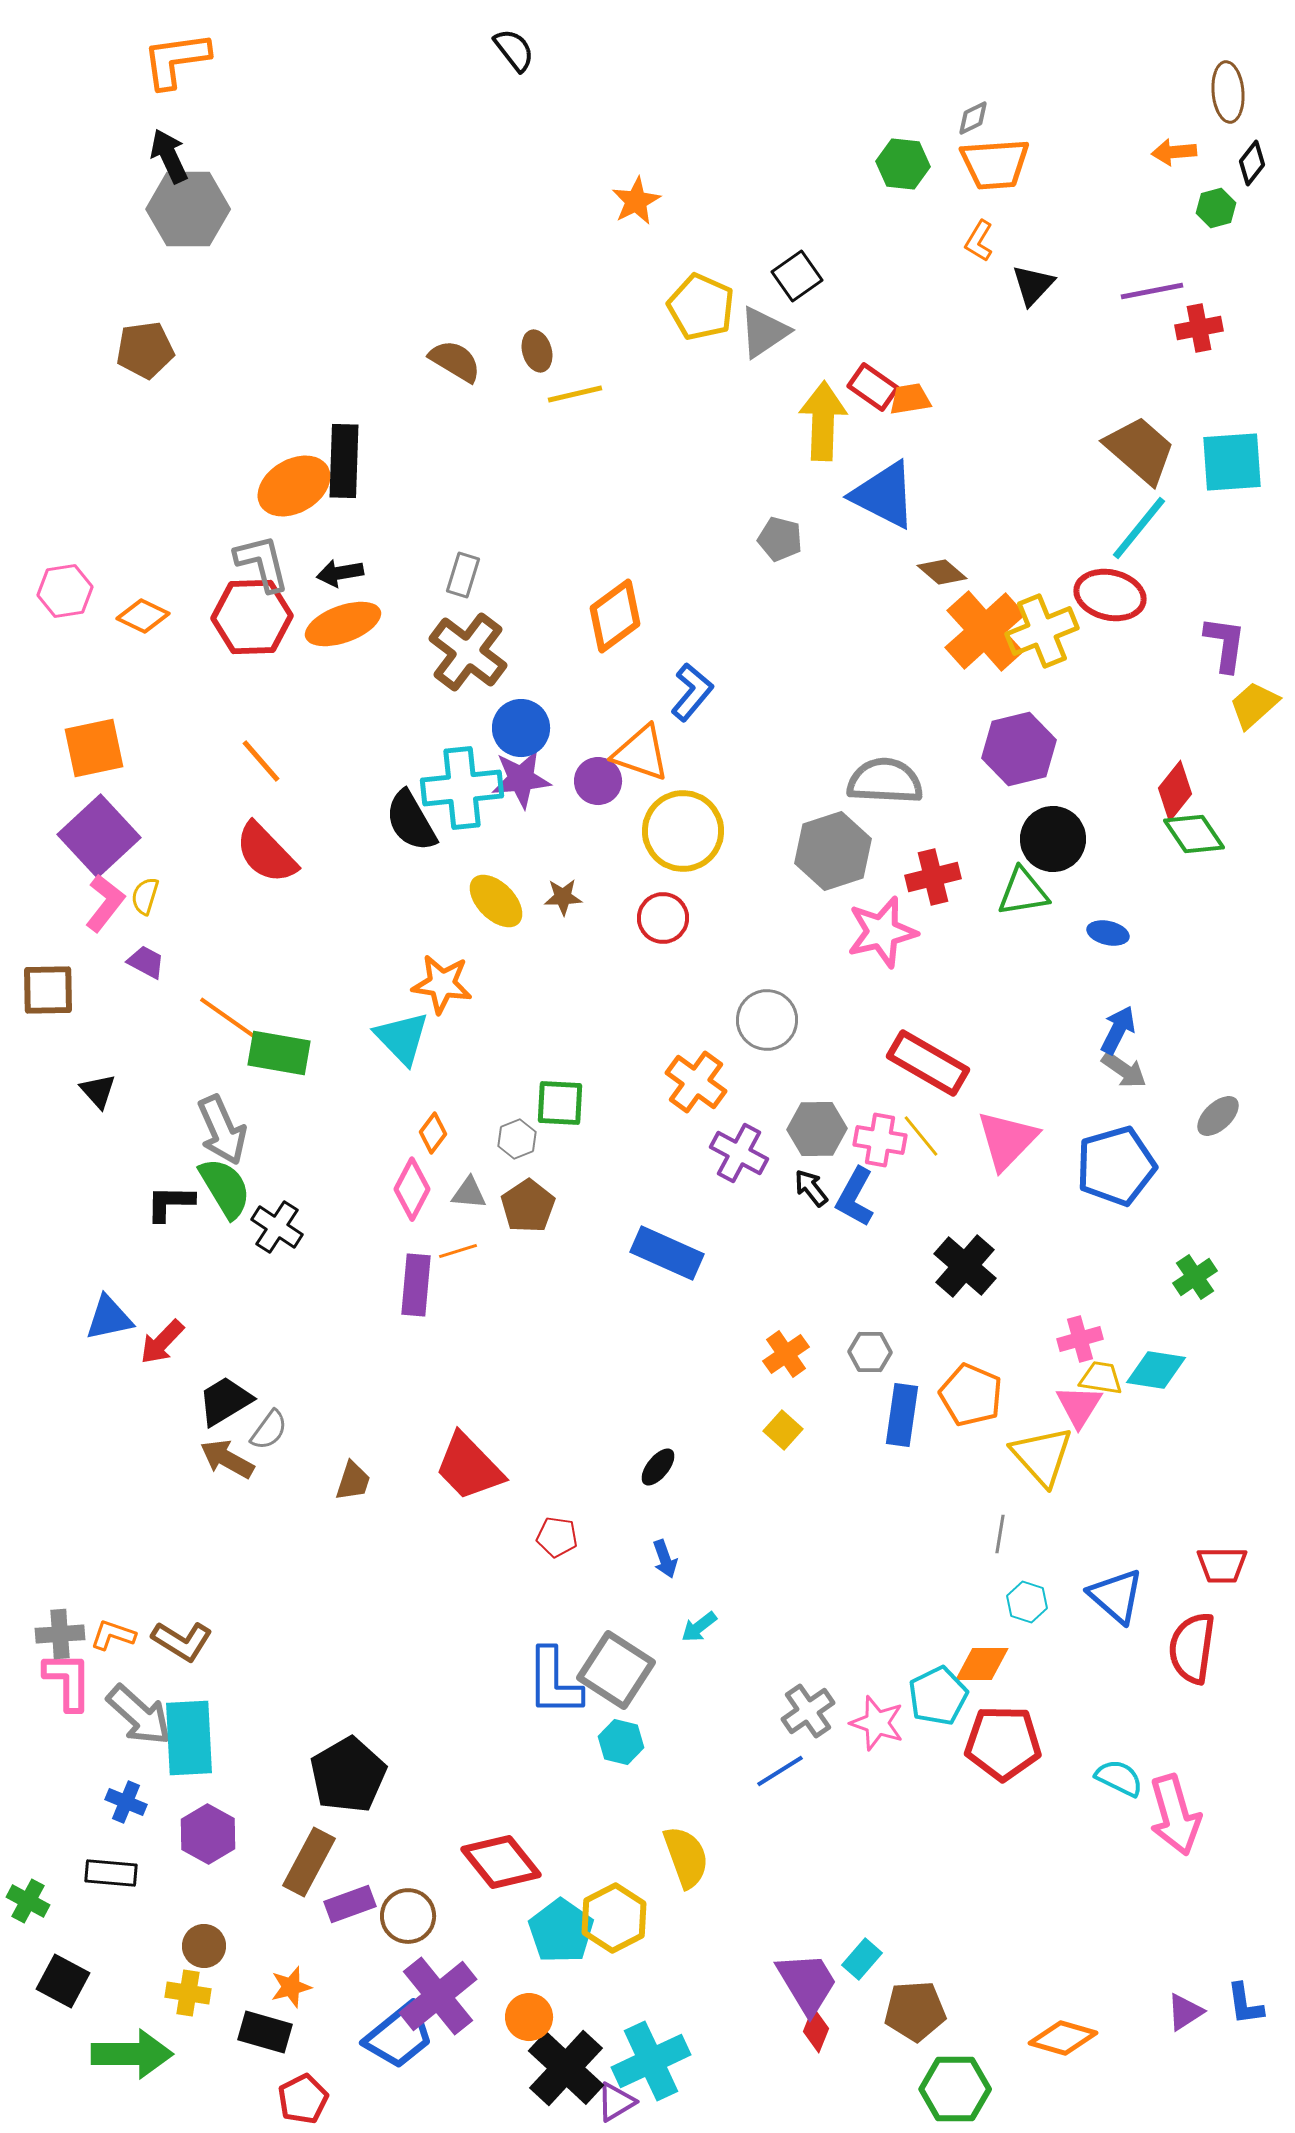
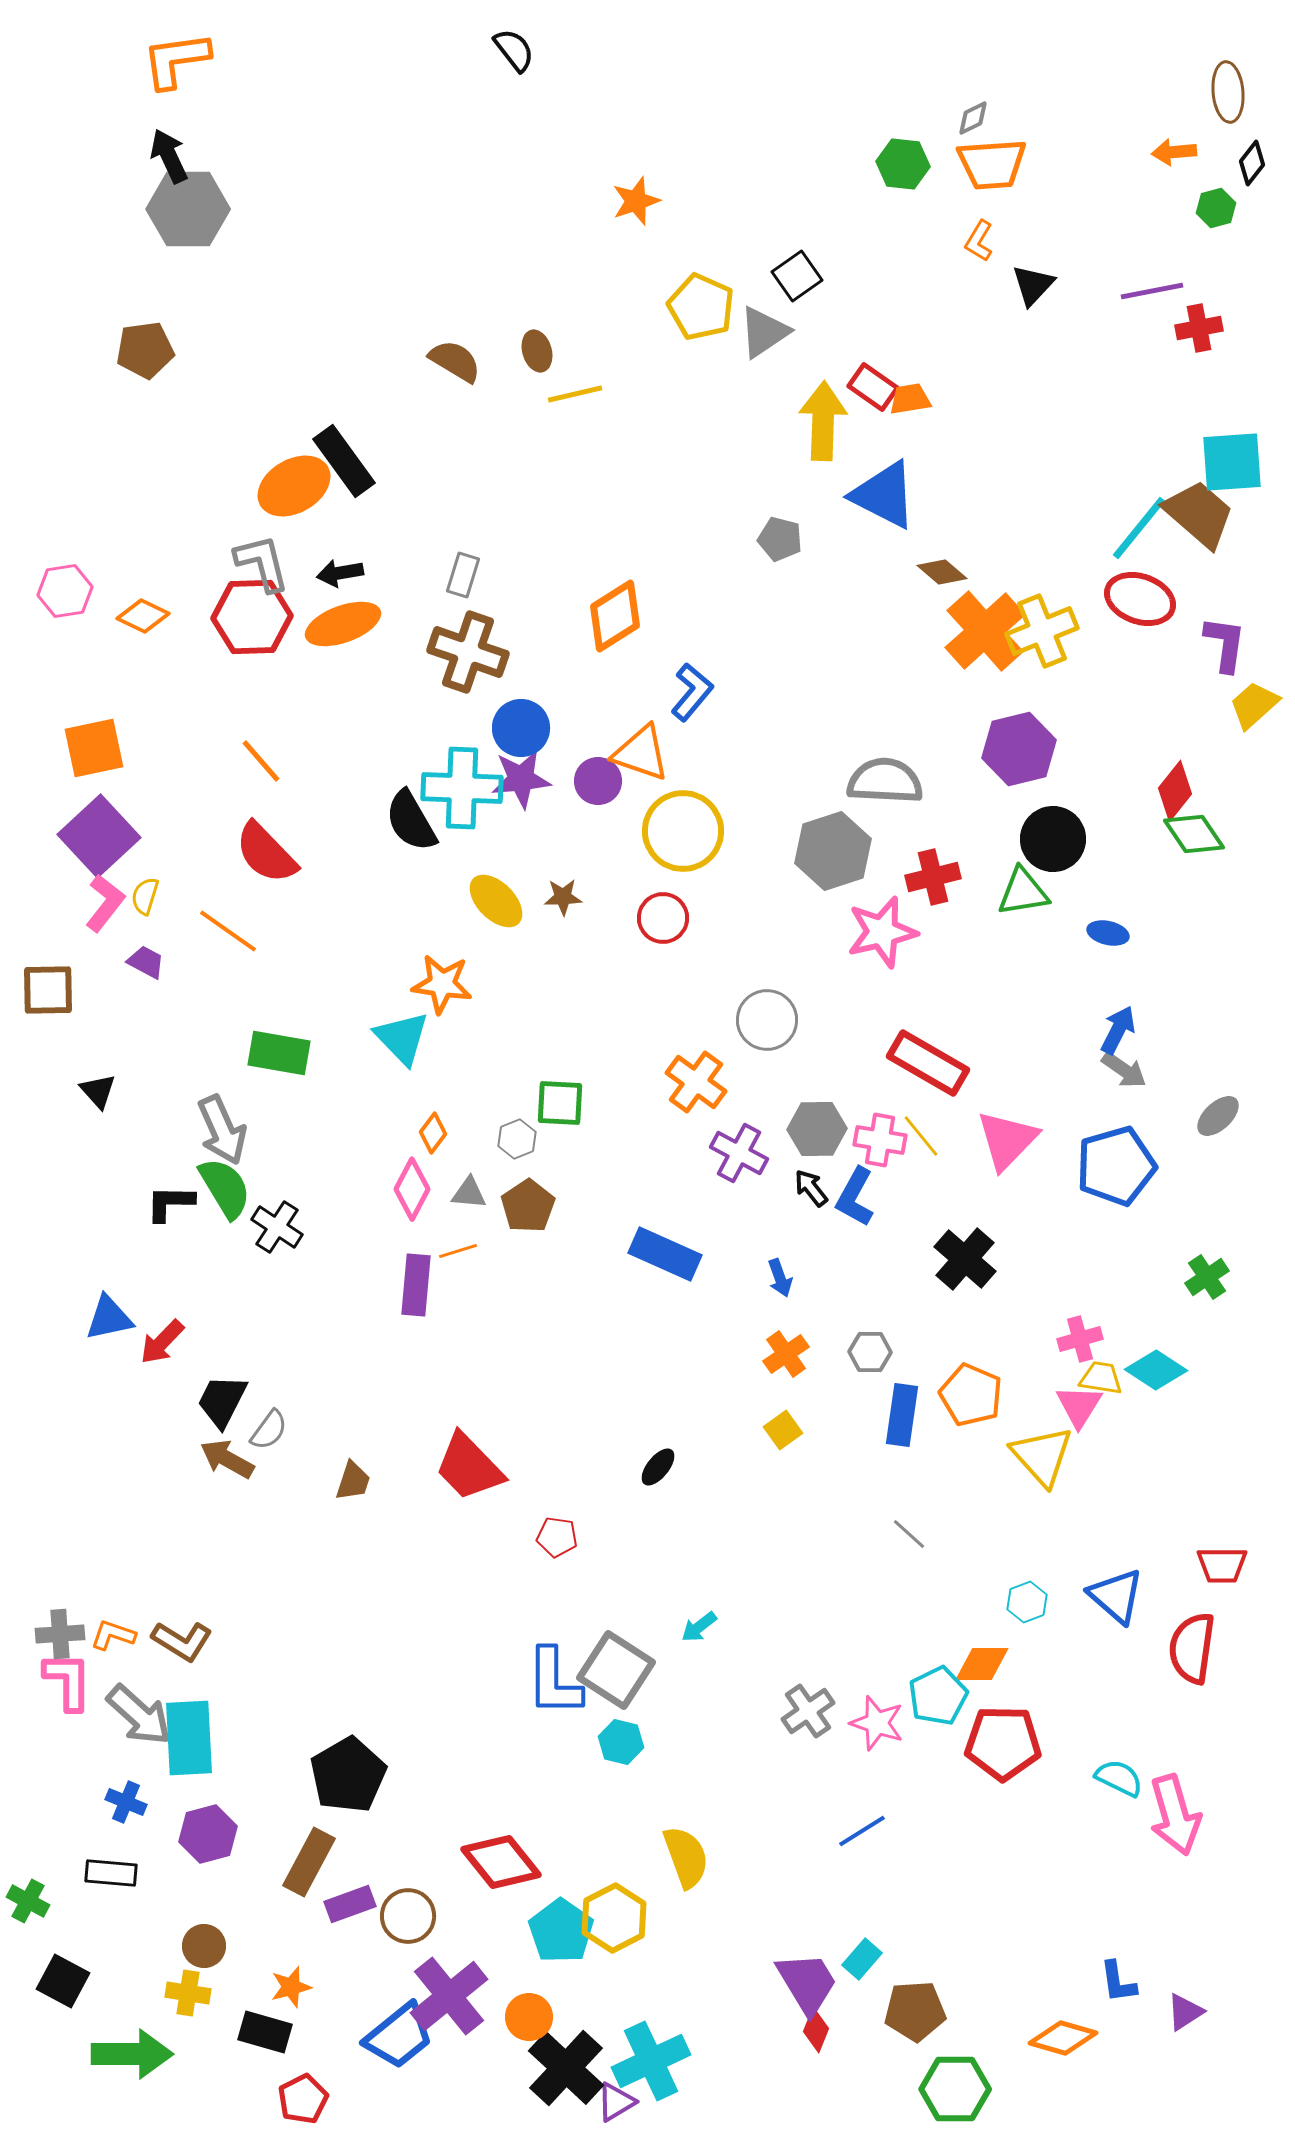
orange trapezoid at (995, 164): moved 3 px left
orange star at (636, 201): rotated 9 degrees clockwise
brown trapezoid at (1140, 450): moved 59 px right, 64 px down
black rectangle at (344, 461): rotated 38 degrees counterclockwise
red ellipse at (1110, 595): moved 30 px right, 4 px down; rotated 6 degrees clockwise
orange diamond at (615, 616): rotated 4 degrees clockwise
brown cross at (468, 652): rotated 18 degrees counterclockwise
cyan cross at (462, 788): rotated 8 degrees clockwise
orange line at (228, 1018): moved 87 px up
blue rectangle at (667, 1253): moved 2 px left, 1 px down
black cross at (965, 1266): moved 7 px up
green cross at (1195, 1277): moved 12 px right
cyan diamond at (1156, 1370): rotated 24 degrees clockwise
black trapezoid at (225, 1401): moved 3 px left; rotated 32 degrees counterclockwise
yellow square at (783, 1430): rotated 12 degrees clockwise
gray line at (1000, 1534): moved 91 px left; rotated 57 degrees counterclockwise
blue arrow at (665, 1559): moved 115 px right, 281 px up
cyan hexagon at (1027, 1602): rotated 21 degrees clockwise
blue line at (780, 1771): moved 82 px right, 60 px down
purple hexagon at (208, 1834): rotated 16 degrees clockwise
purple cross at (438, 1996): moved 11 px right
blue L-shape at (1245, 2004): moved 127 px left, 22 px up
